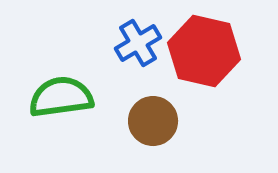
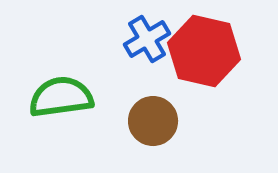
blue cross: moved 9 px right, 4 px up
